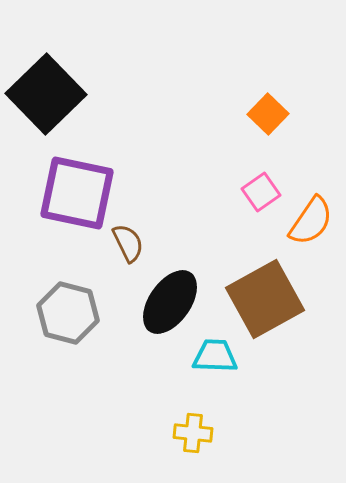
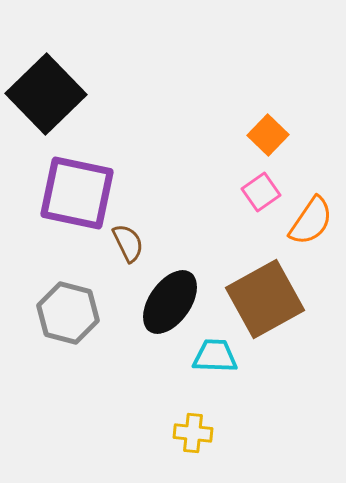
orange square: moved 21 px down
